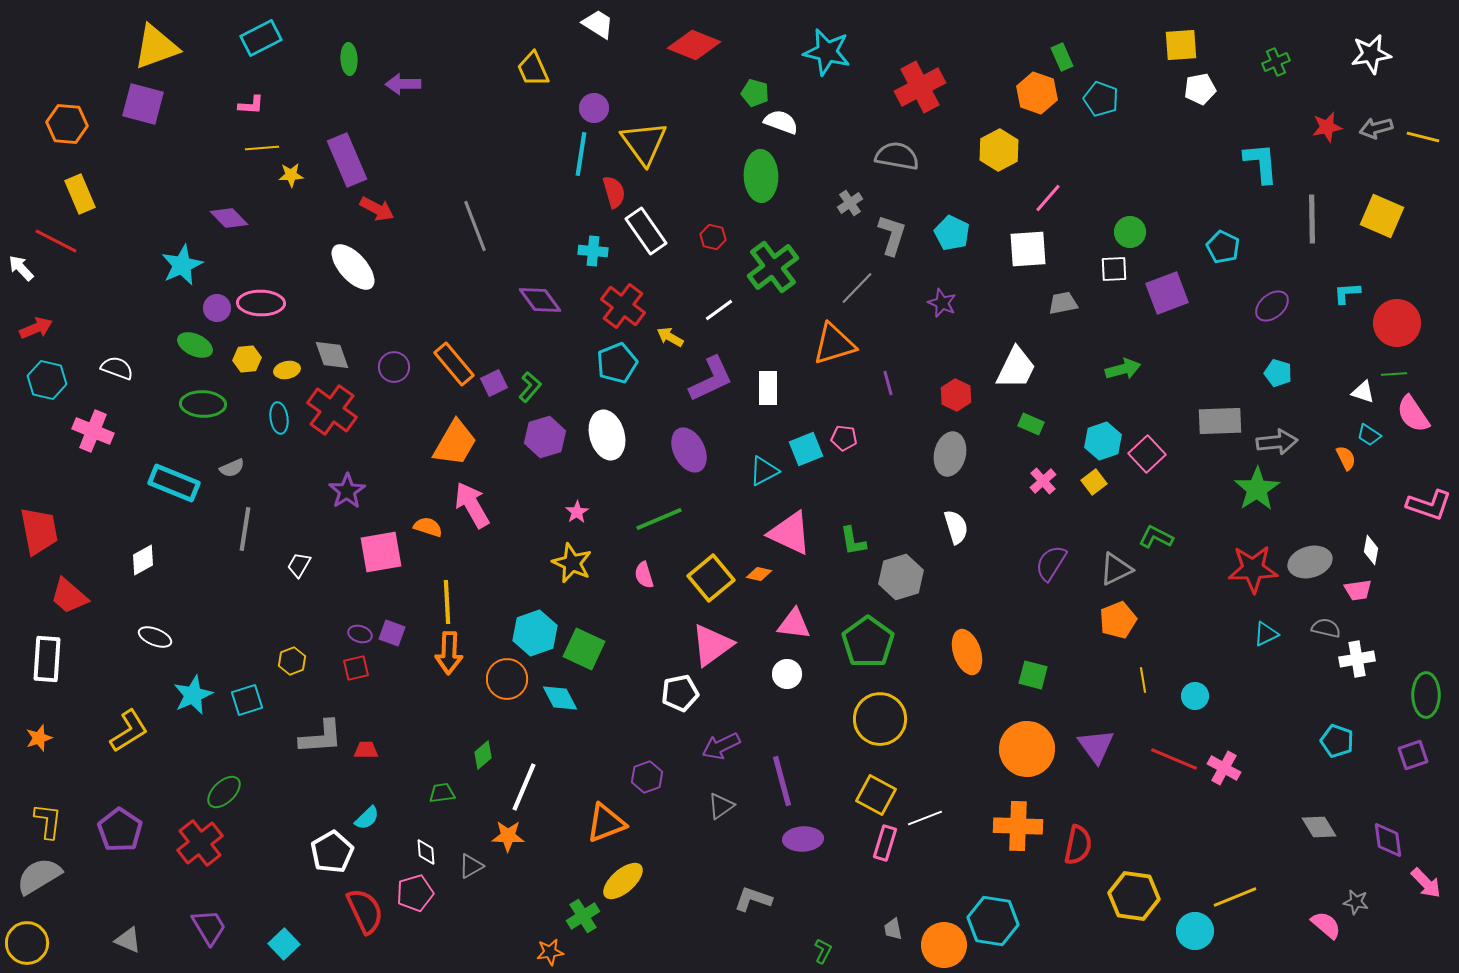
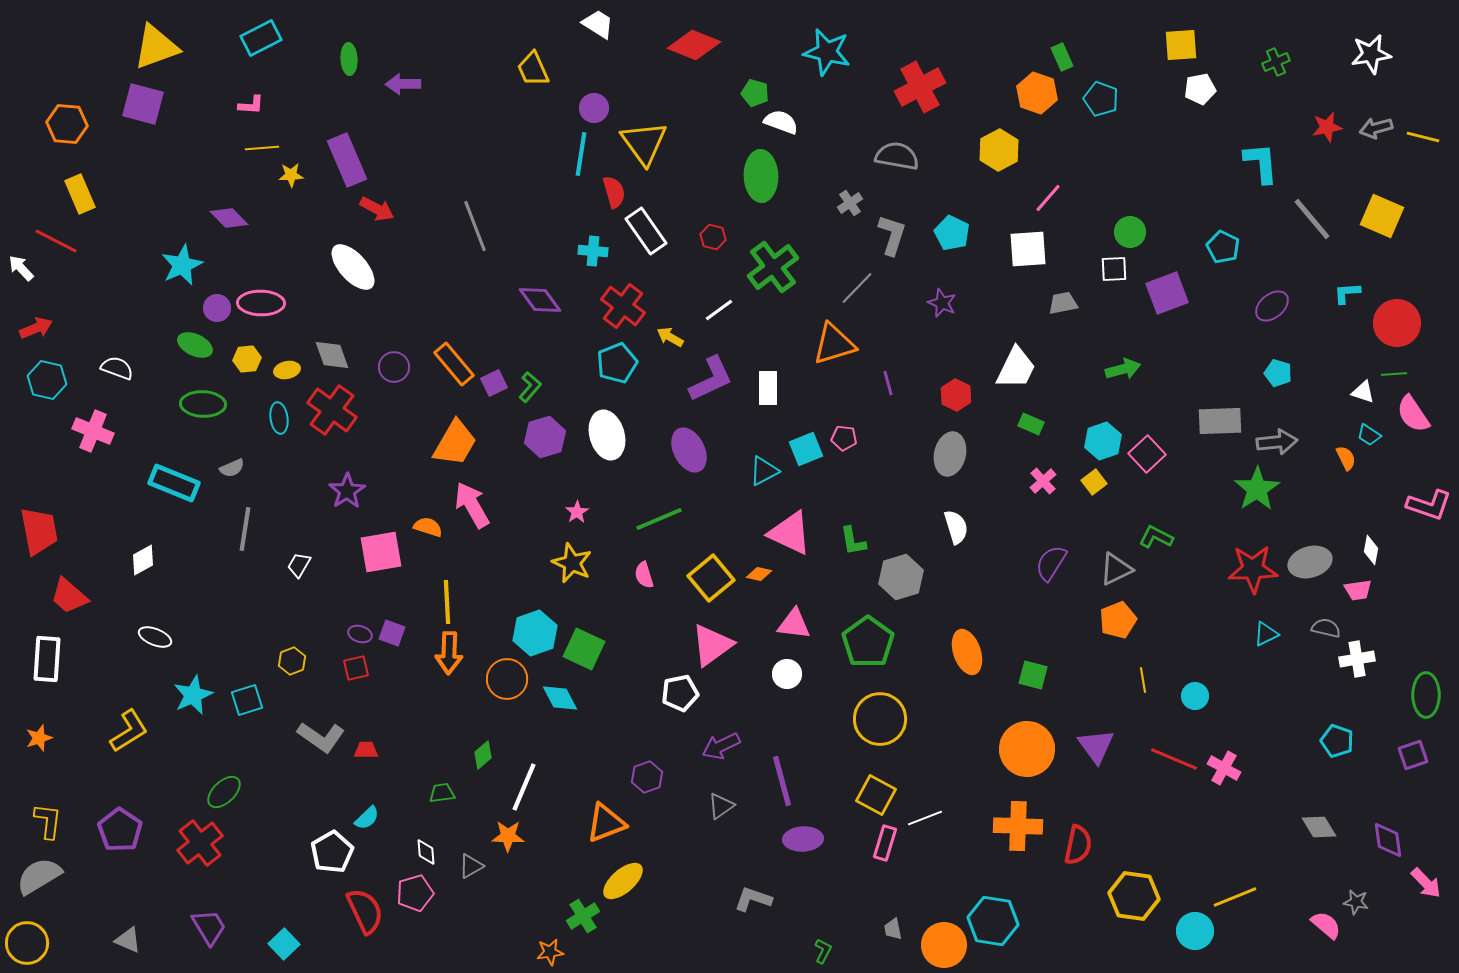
gray line at (1312, 219): rotated 39 degrees counterclockwise
gray L-shape at (321, 737): rotated 39 degrees clockwise
